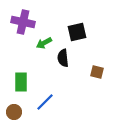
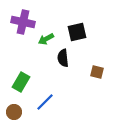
green arrow: moved 2 px right, 4 px up
green rectangle: rotated 30 degrees clockwise
